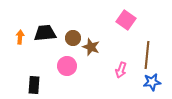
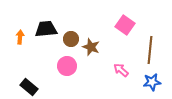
pink square: moved 1 px left, 5 px down
black trapezoid: moved 1 px right, 4 px up
brown circle: moved 2 px left, 1 px down
brown line: moved 3 px right, 5 px up
pink arrow: rotated 112 degrees clockwise
black rectangle: moved 5 px left, 2 px down; rotated 54 degrees counterclockwise
